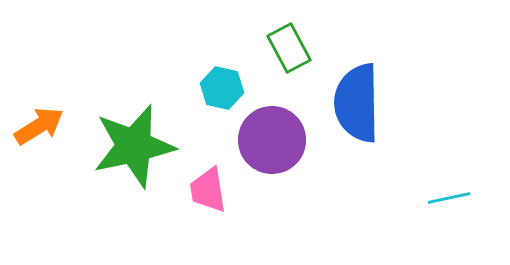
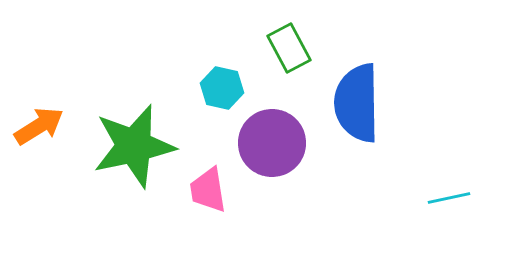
purple circle: moved 3 px down
